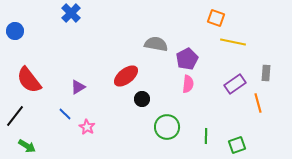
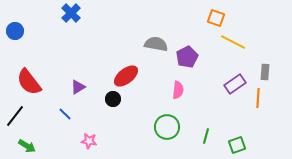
yellow line: rotated 15 degrees clockwise
purple pentagon: moved 2 px up
gray rectangle: moved 1 px left, 1 px up
red semicircle: moved 2 px down
pink semicircle: moved 10 px left, 6 px down
black circle: moved 29 px left
orange line: moved 5 px up; rotated 18 degrees clockwise
pink star: moved 2 px right, 14 px down; rotated 21 degrees counterclockwise
green line: rotated 14 degrees clockwise
